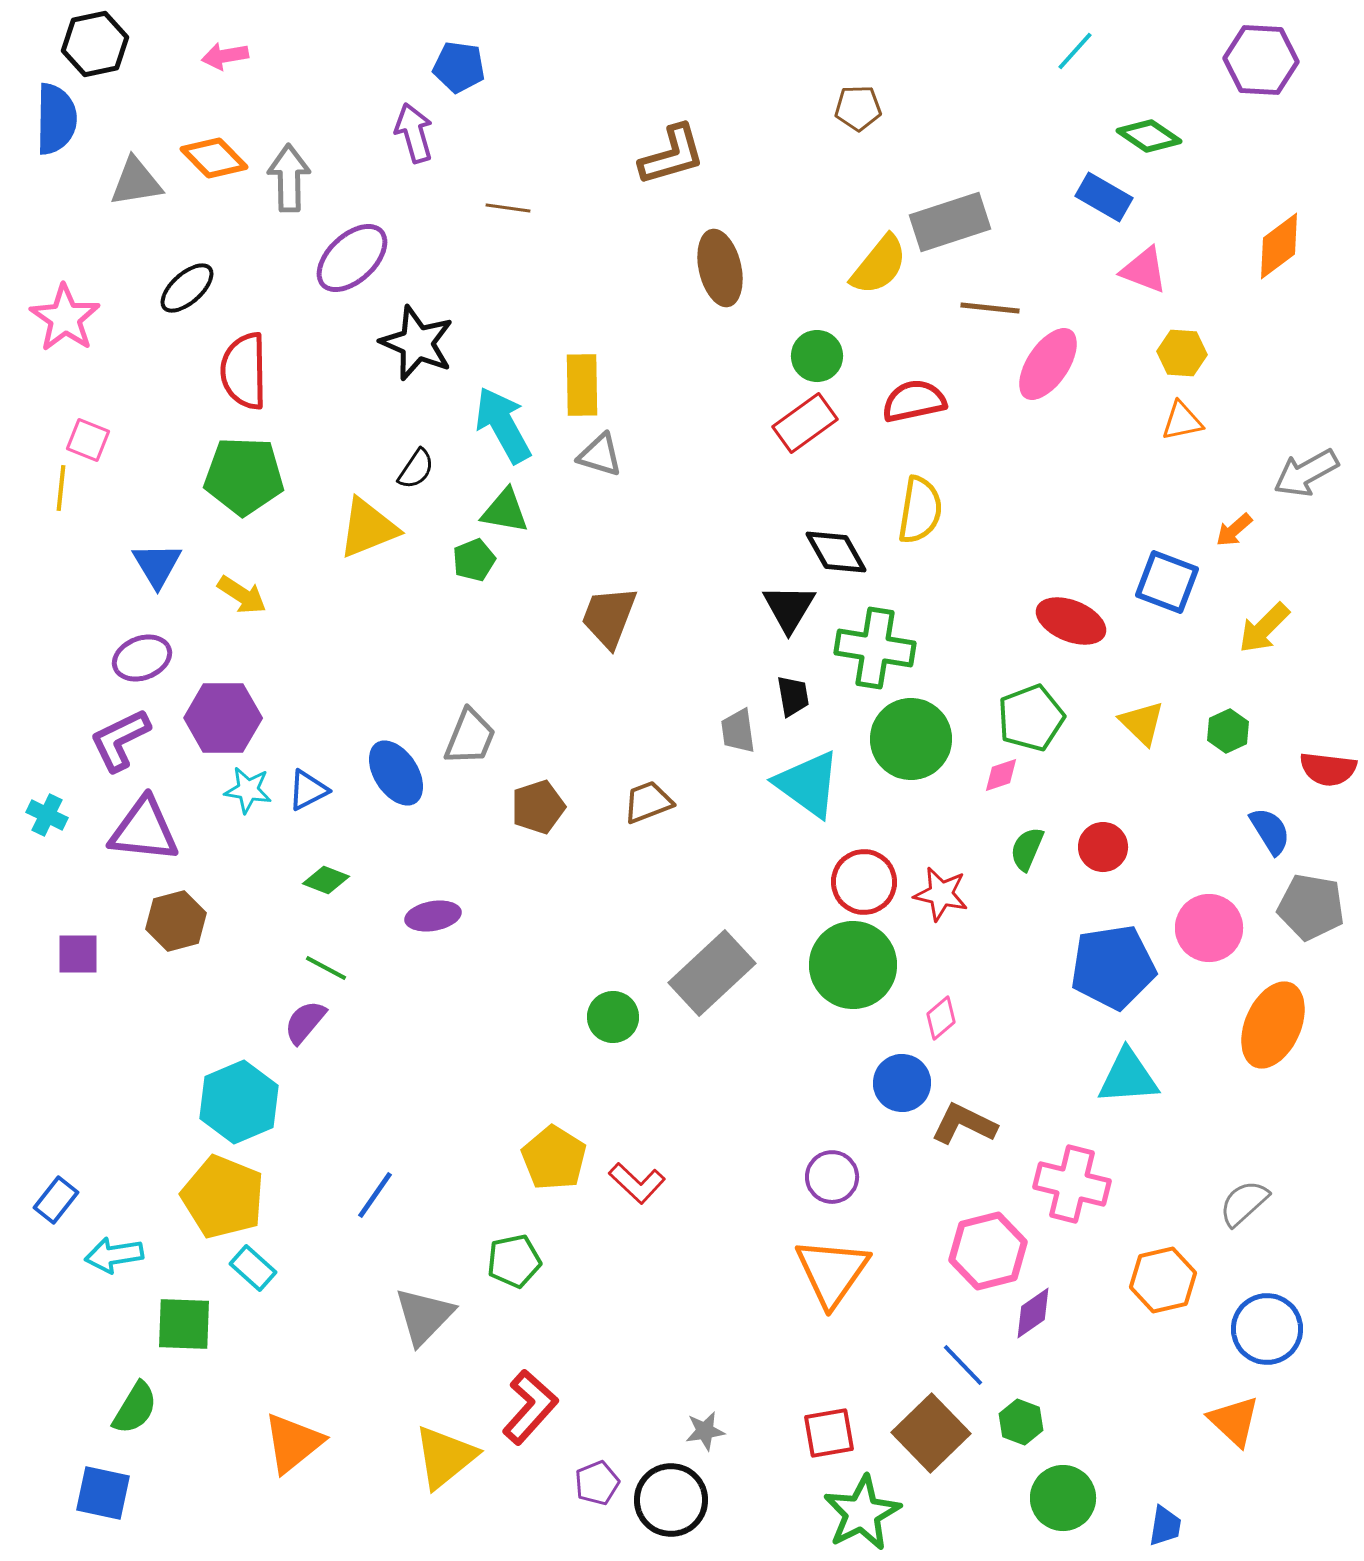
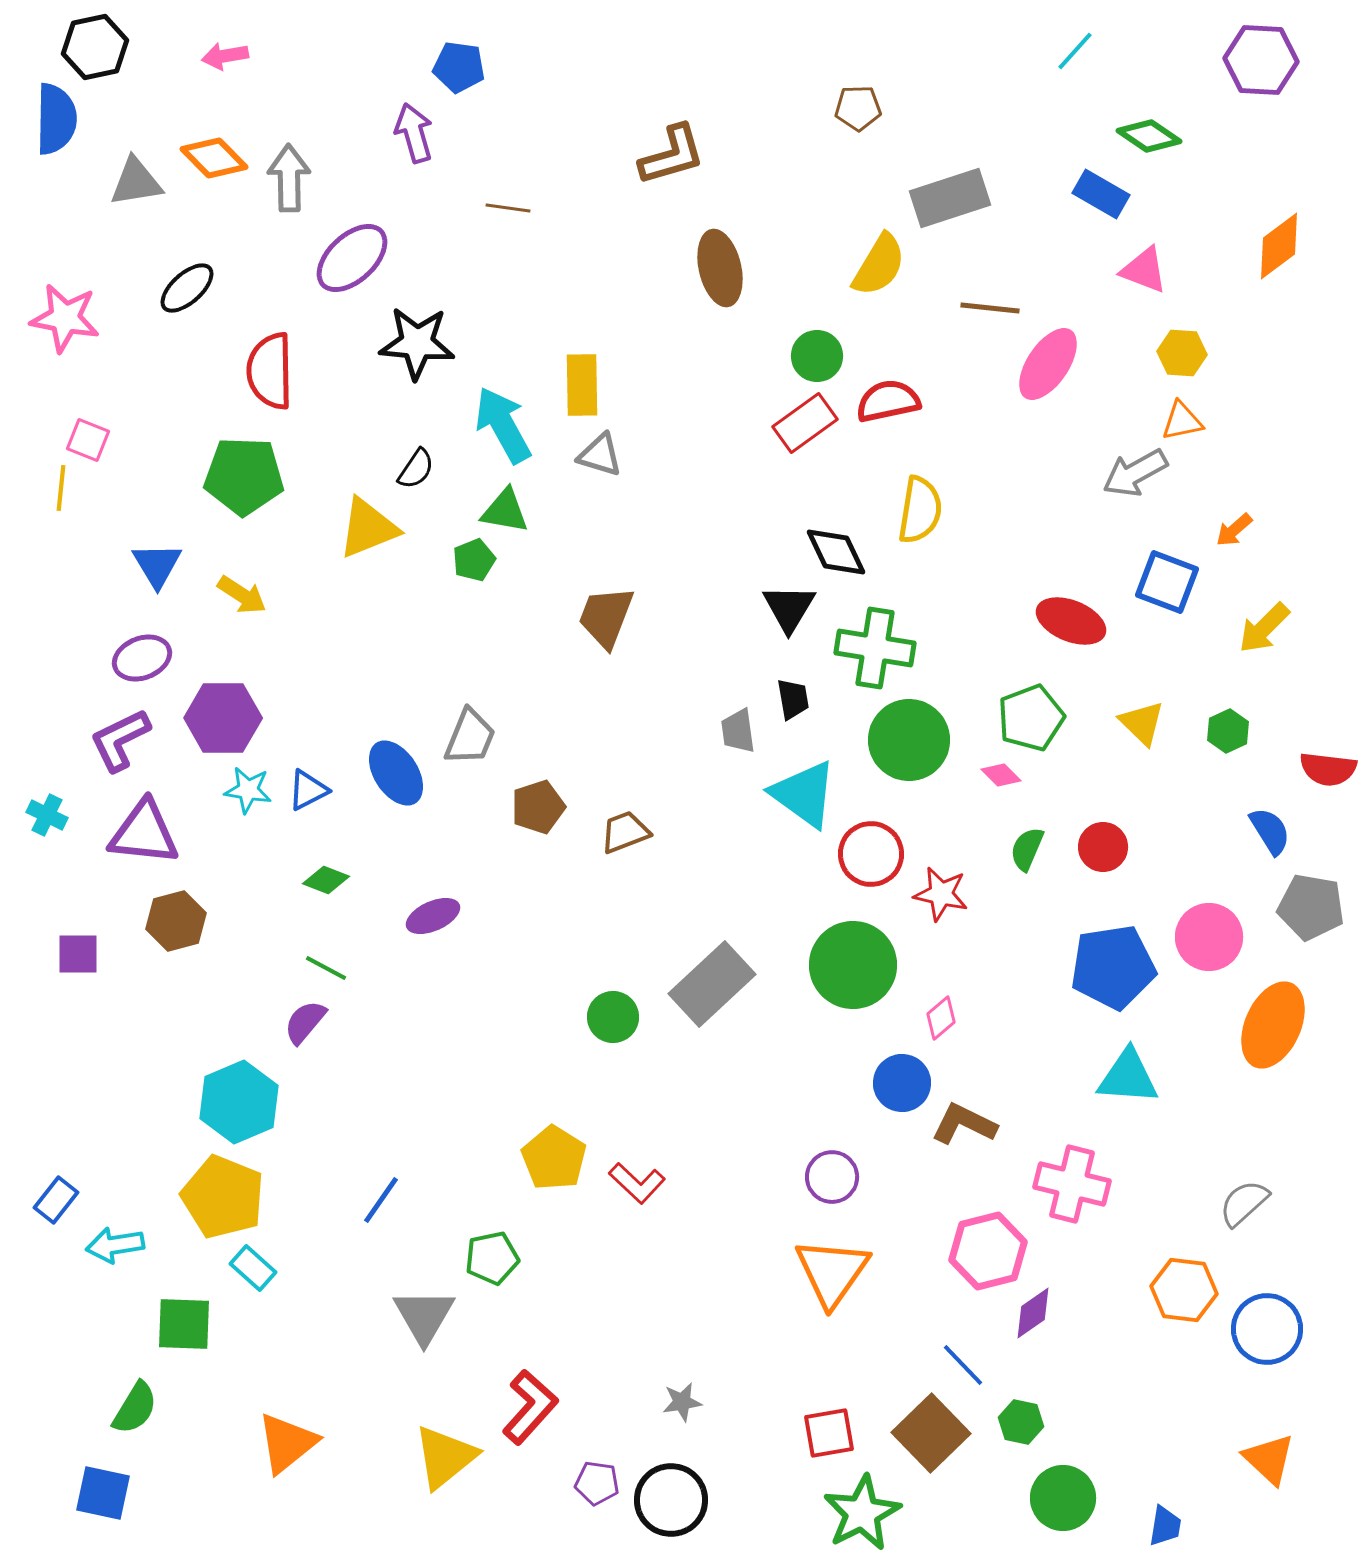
black hexagon at (95, 44): moved 3 px down
blue rectangle at (1104, 197): moved 3 px left, 3 px up
gray rectangle at (950, 222): moved 24 px up
yellow semicircle at (879, 265): rotated 8 degrees counterclockwise
pink star at (65, 318): rotated 24 degrees counterclockwise
black star at (417, 343): rotated 18 degrees counterclockwise
red semicircle at (244, 371): moved 26 px right
red semicircle at (914, 401): moved 26 px left
gray arrow at (1306, 473): moved 171 px left
black diamond at (836, 552): rotated 4 degrees clockwise
brown trapezoid at (609, 617): moved 3 px left
black trapezoid at (793, 696): moved 3 px down
green circle at (911, 739): moved 2 px left, 1 px down
pink diamond at (1001, 775): rotated 63 degrees clockwise
cyan triangle at (808, 784): moved 4 px left, 10 px down
brown trapezoid at (648, 802): moved 23 px left, 30 px down
purple triangle at (144, 830): moved 3 px down
red circle at (864, 882): moved 7 px right, 28 px up
purple ellipse at (433, 916): rotated 14 degrees counterclockwise
pink circle at (1209, 928): moved 9 px down
gray rectangle at (712, 973): moved 11 px down
cyan triangle at (1128, 1077): rotated 8 degrees clockwise
blue line at (375, 1195): moved 6 px right, 5 px down
cyan arrow at (114, 1255): moved 1 px right, 10 px up
green pentagon at (514, 1261): moved 22 px left, 3 px up
orange hexagon at (1163, 1280): moved 21 px right, 10 px down; rotated 20 degrees clockwise
gray triangle at (424, 1316): rotated 14 degrees counterclockwise
orange triangle at (1234, 1421): moved 35 px right, 38 px down
green hexagon at (1021, 1422): rotated 9 degrees counterclockwise
gray star at (705, 1431): moved 23 px left, 29 px up
orange triangle at (293, 1443): moved 6 px left
purple pentagon at (597, 1483): rotated 30 degrees clockwise
